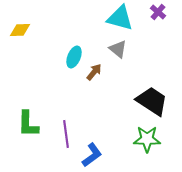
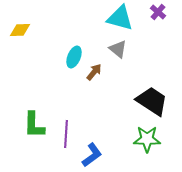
green L-shape: moved 6 px right, 1 px down
purple line: rotated 12 degrees clockwise
